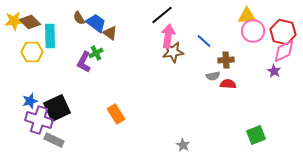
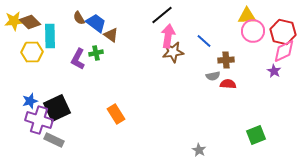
brown triangle: moved 1 px right, 2 px down
green cross: rotated 16 degrees clockwise
purple L-shape: moved 6 px left, 3 px up
gray star: moved 16 px right, 5 px down
